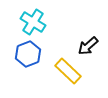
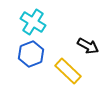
black arrow: rotated 110 degrees counterclockwise
blue hexagon: moved 3 px right
